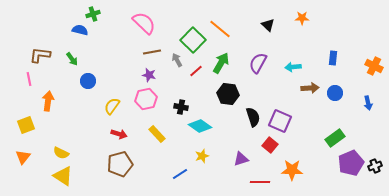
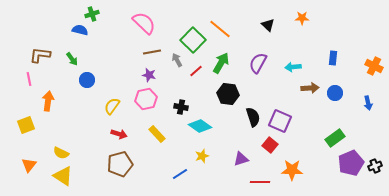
green cross at (93, 14): moved 1 px left
blue circle at (88, 81): moved 1 px left, 1 px up
orange triangle at (23, 157): moved 6 px right, 8 px down
